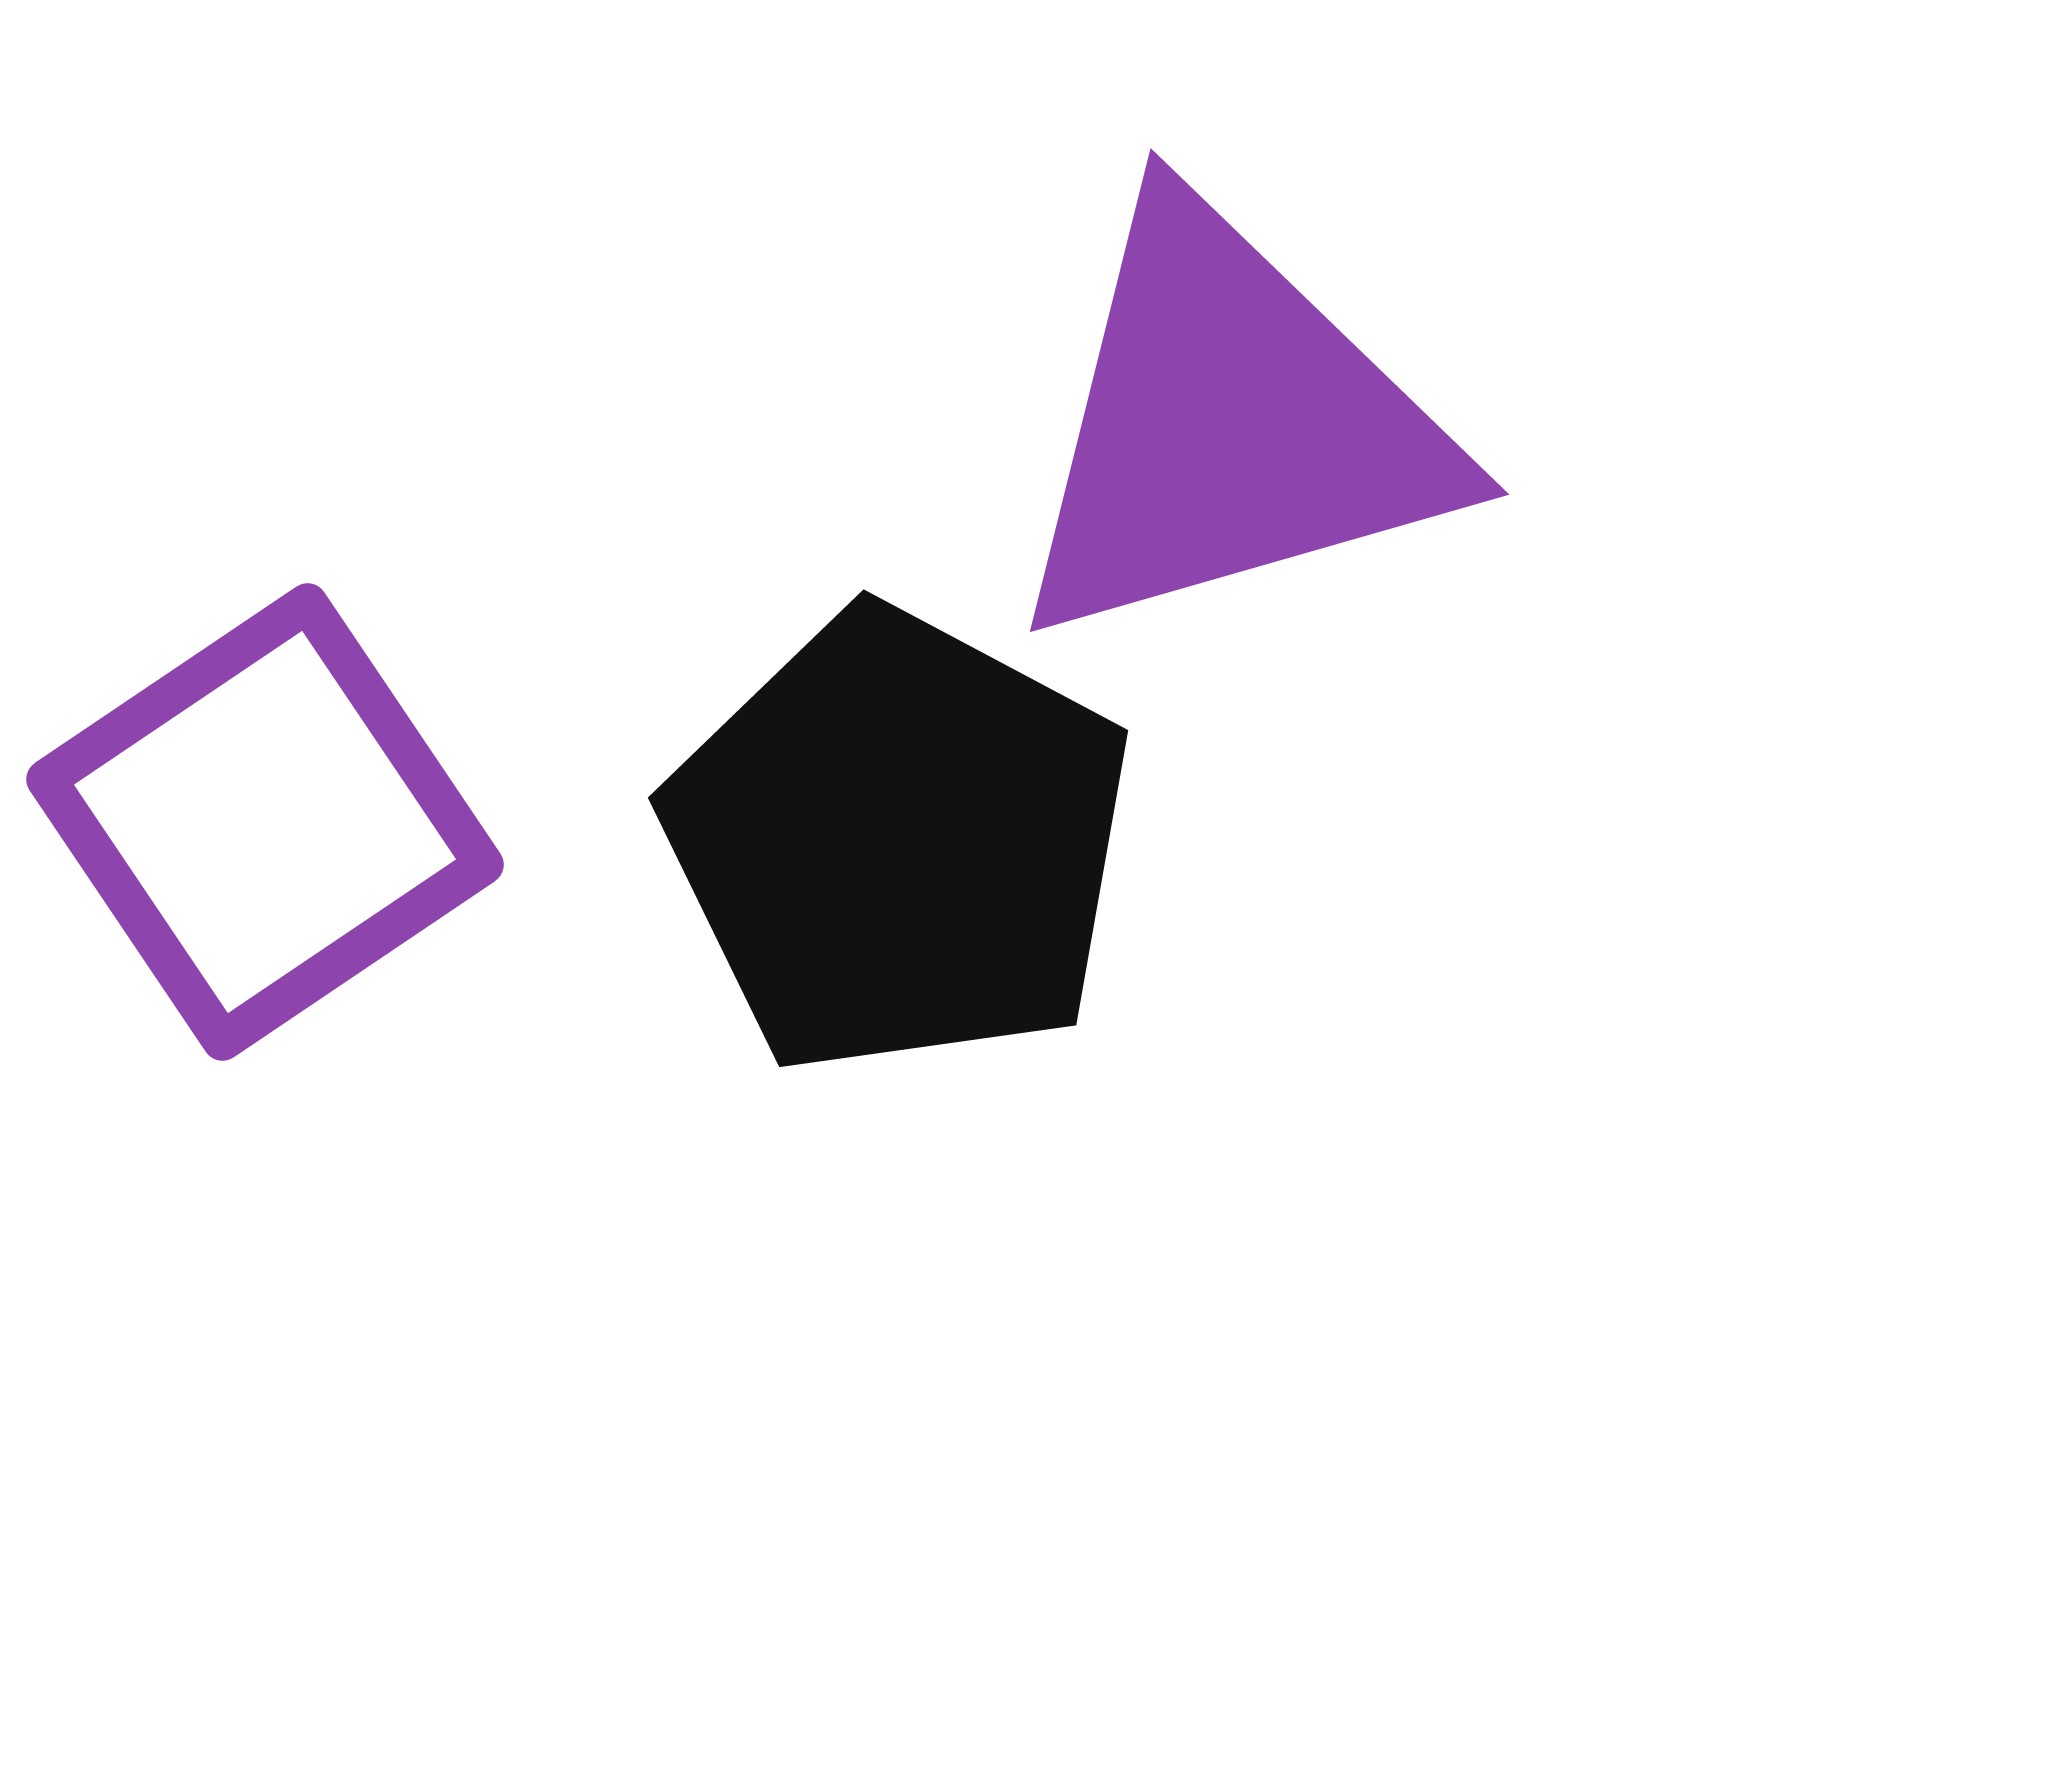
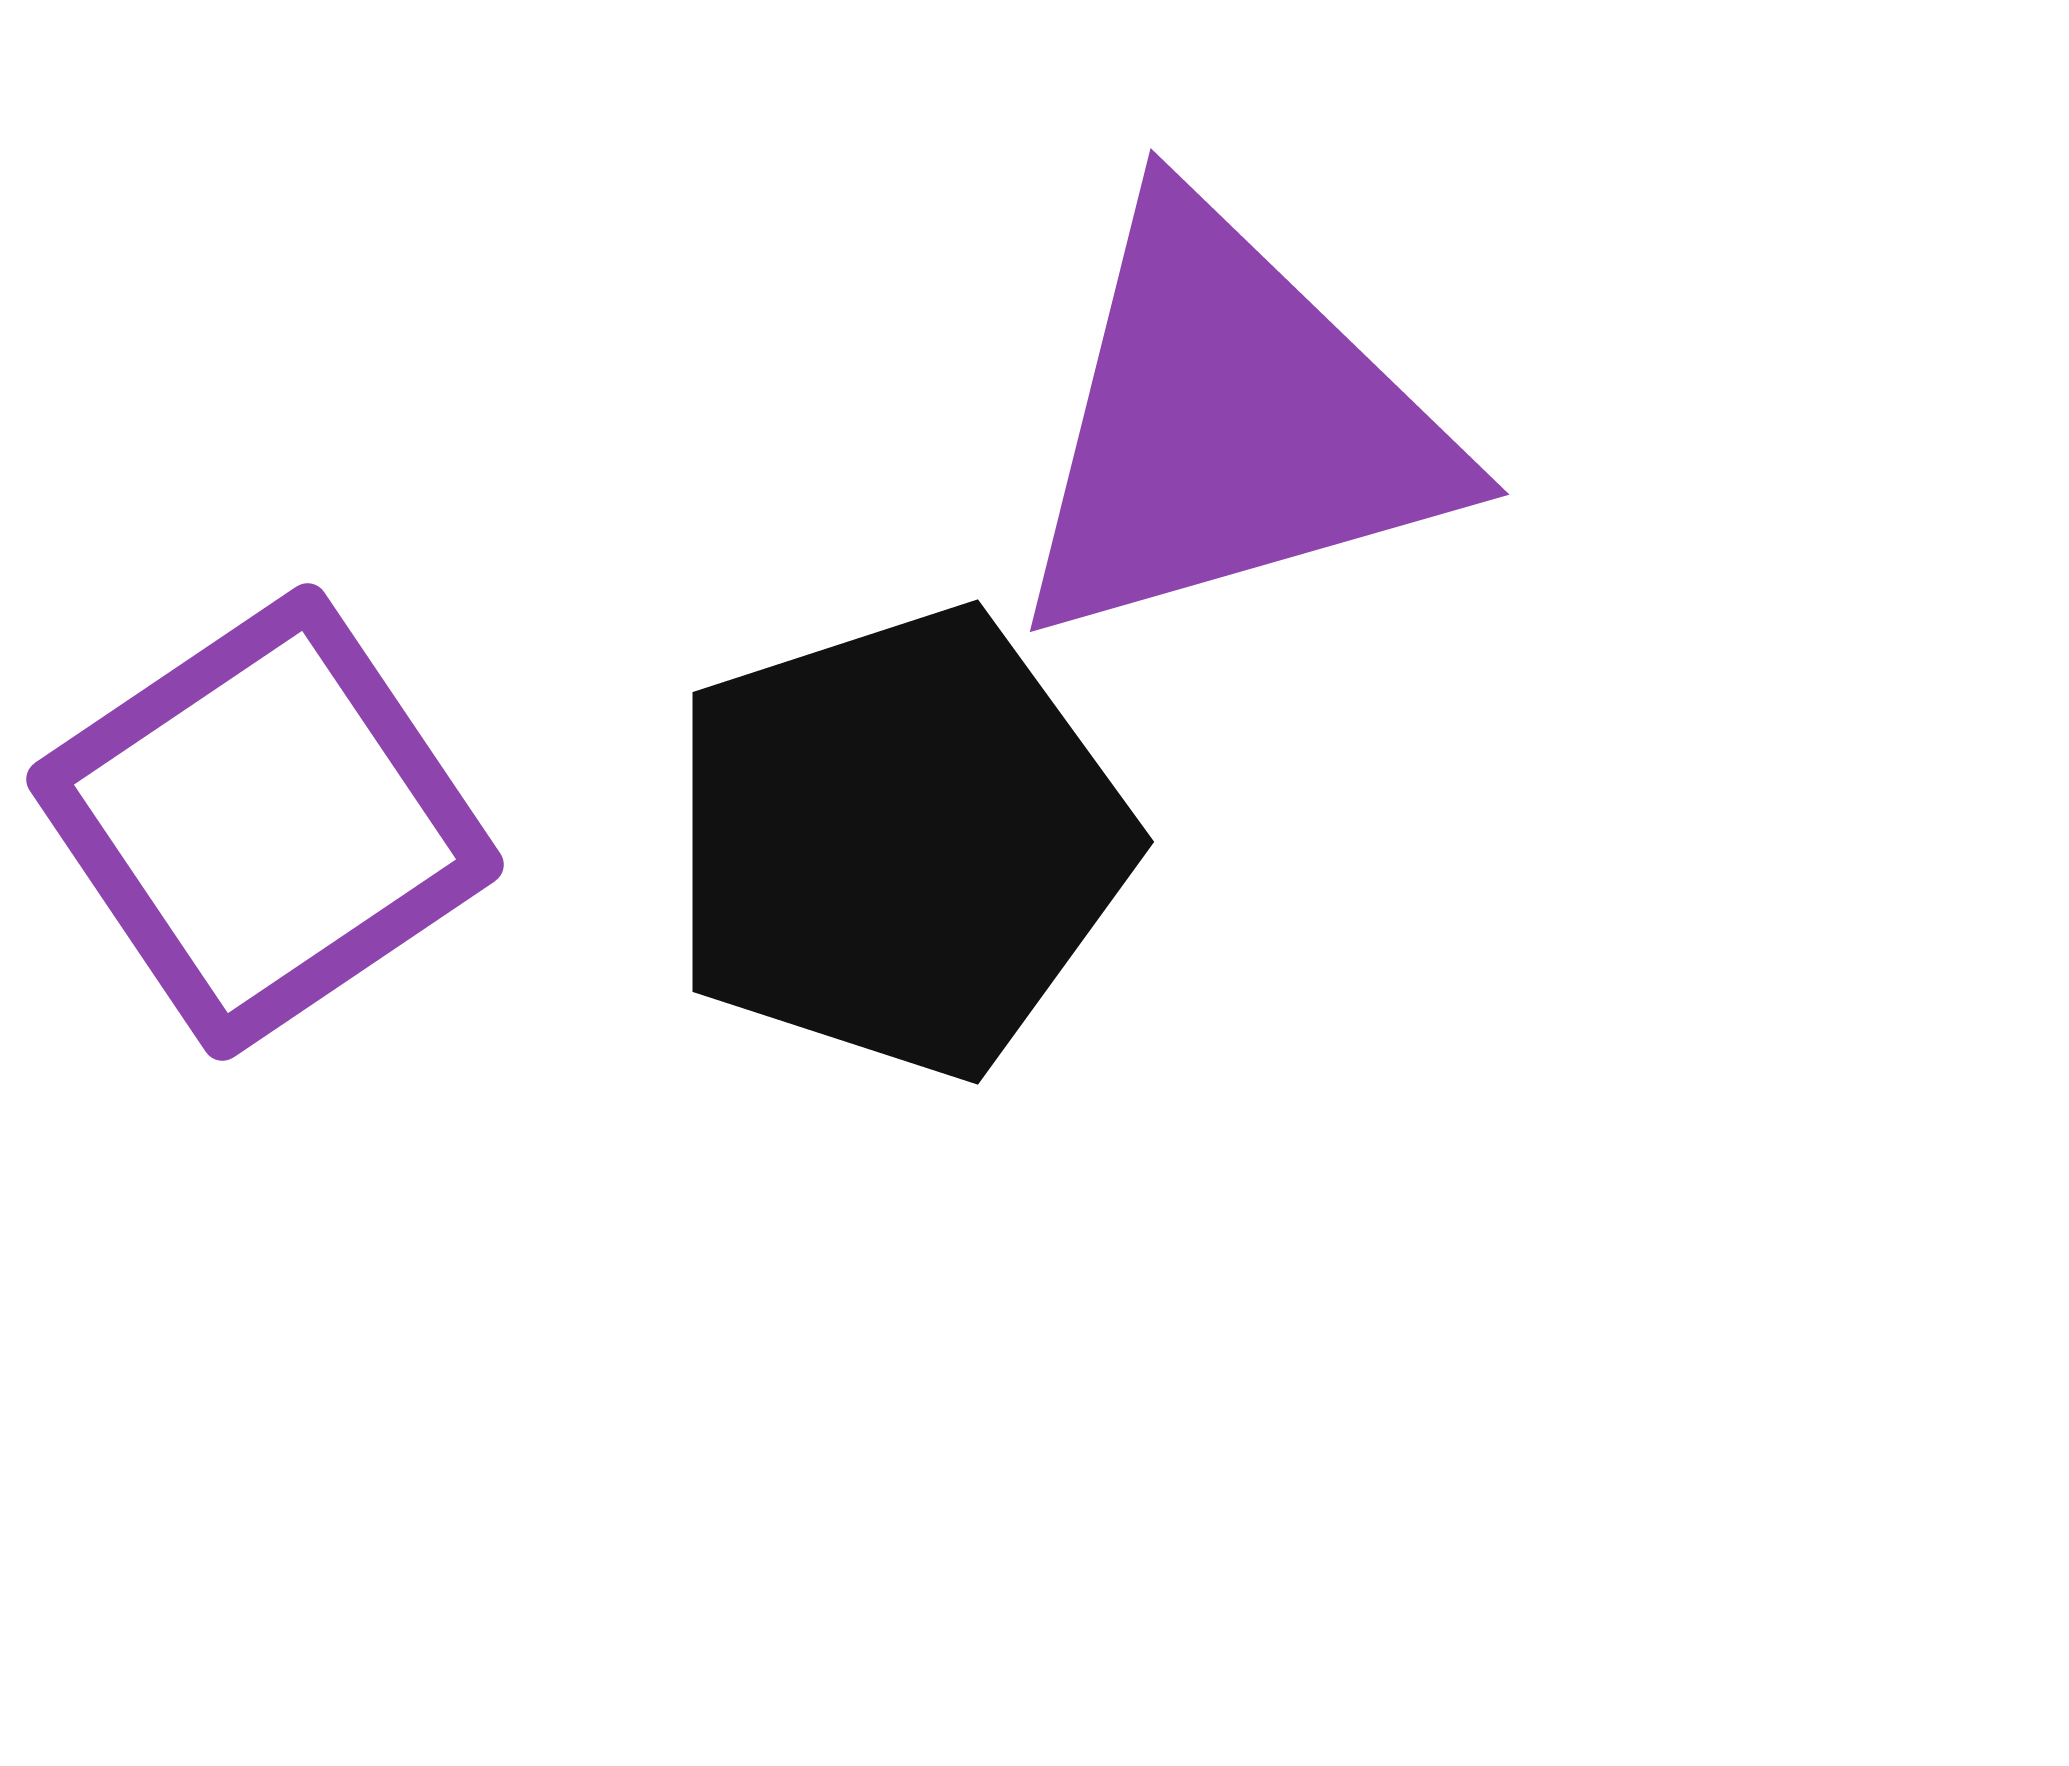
black pentagon: rotated 26 degrees clockwise
